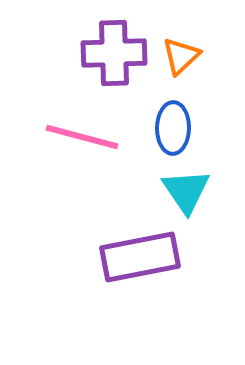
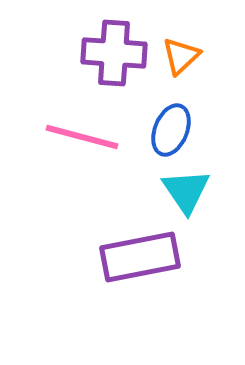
purple cross: rotated 6 degrees clockwise
blue ellipse: moved 2 px left, 2 px down; rotated 21 degrees clockwise
